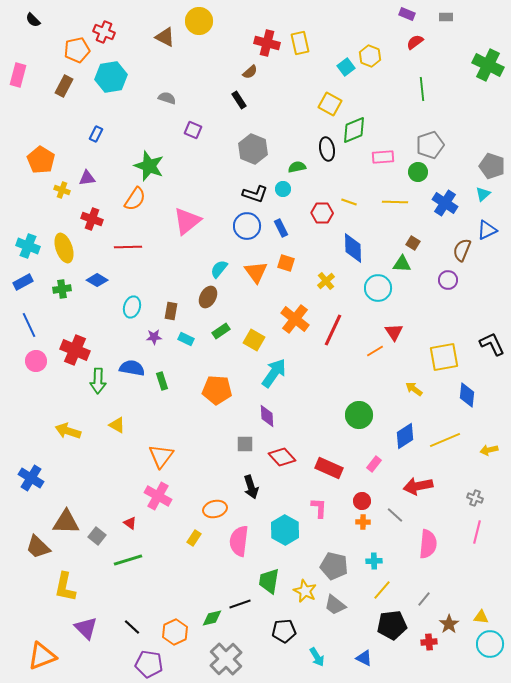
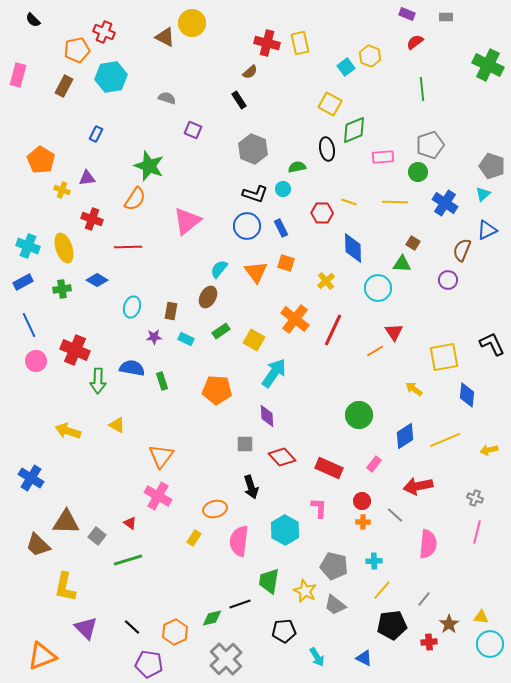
yellow circle at (199, 21): moved 7 px left, 2 px down
brown trapezoid at (38, 547): moved 2 px up
